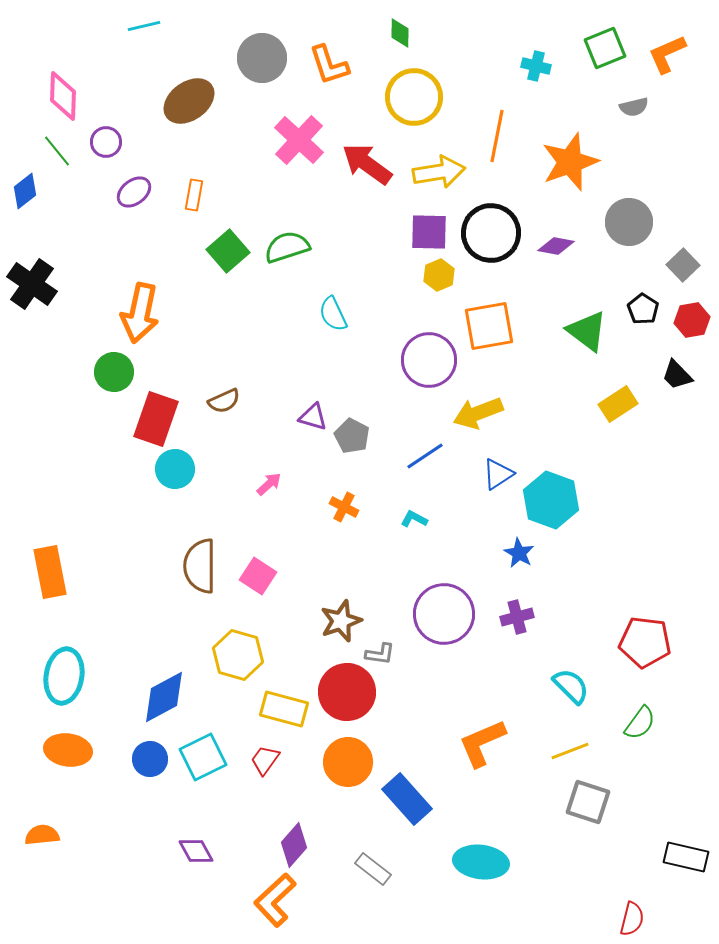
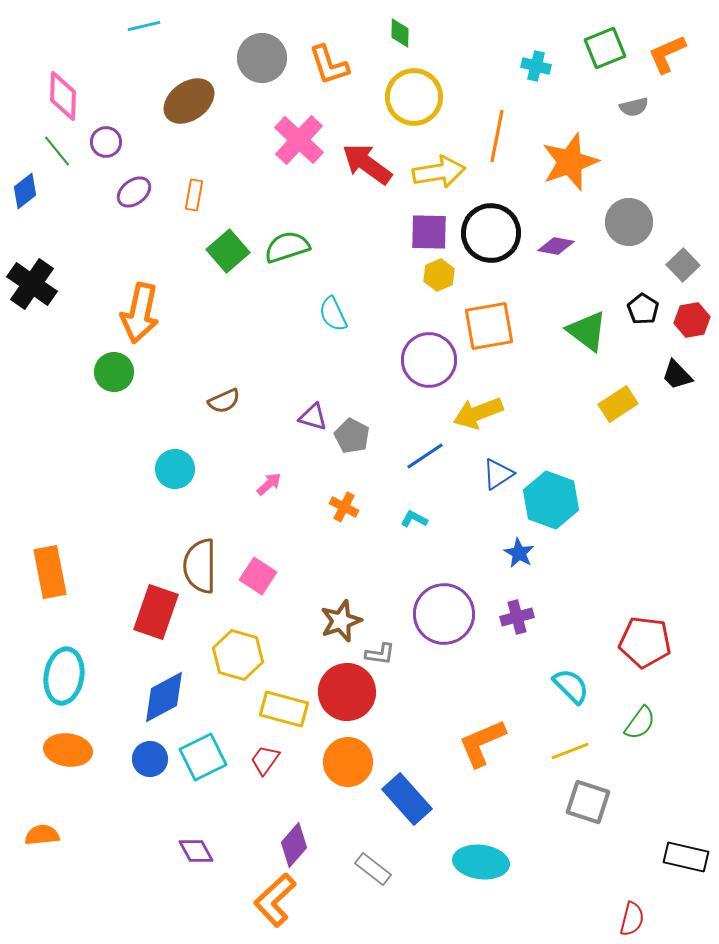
red rectangle at (156, 419): moved 193 px down
